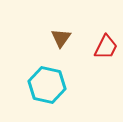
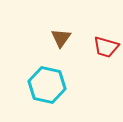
red trapezoid: rotated 80 degrees clockwise
